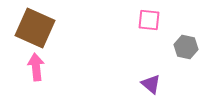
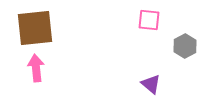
brown square: rotated 30 degrees counterclockwise
gray hexagon: moved 1 px left, 1 px up; rotated 20 degrees clockwise
pink arrow: moved 1 px down
